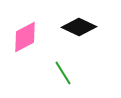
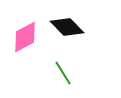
black diamond: moved 12 px left; rotated 20 degrees clockwise
